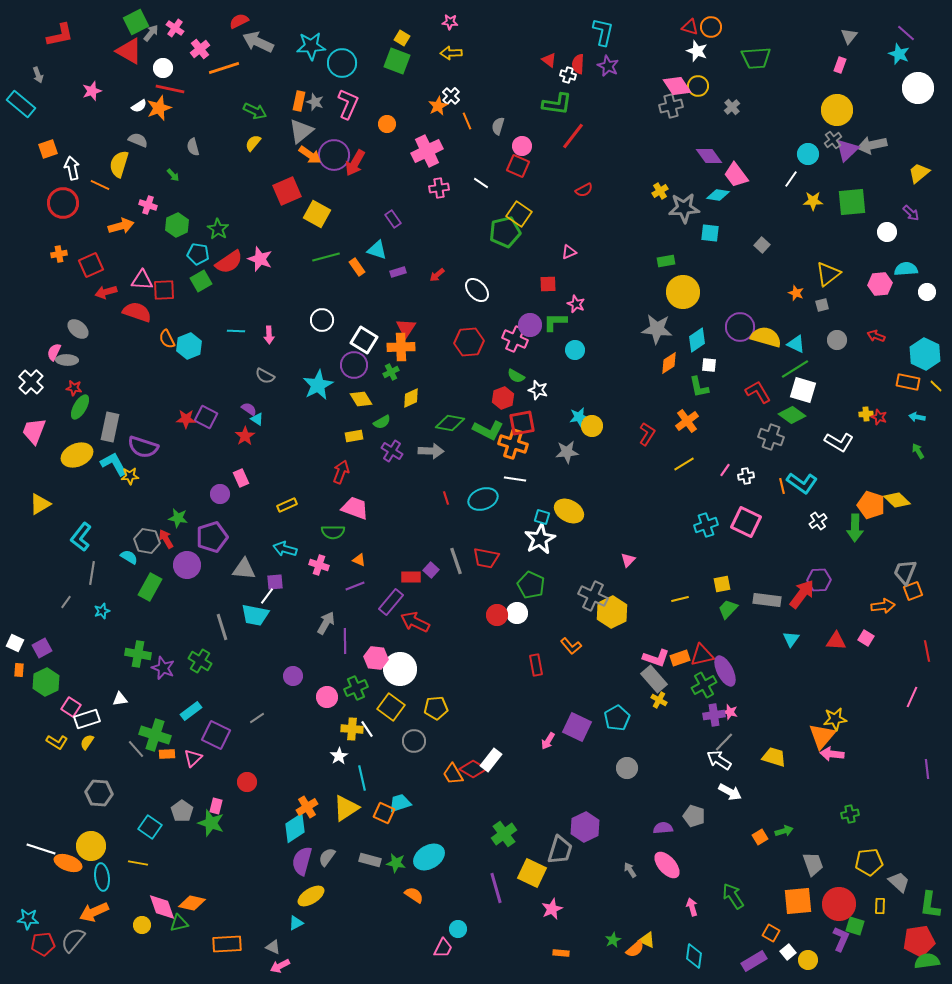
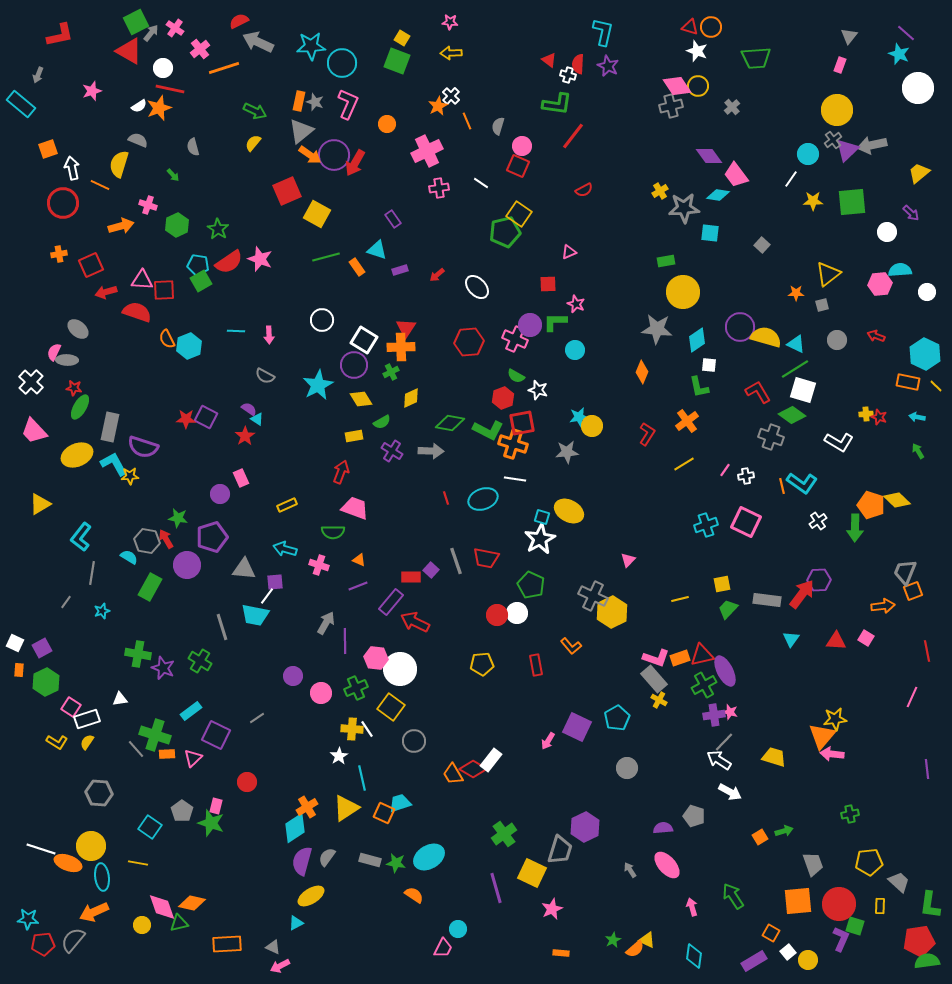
gray arrow at (38, 75): rotated 42 degrees clockwise
cyan pentagon at (198, 254): moved 11 px down
cyan semicircle at (906, 269): moved 6 px left, 1 px down
purple rectangle at (398, 272): moved 2 px right, 2 px up
white ellipse at (477, 290): moved 3 px up
orange star at (796, 293): rotated 21 degrees counterclockwise
orange diamond at (669, 363): moved 27 px left, 9 px down; rotated 35 degrees counterclockwise
pink trapezoid at (34, 431): rotated 64 degrees counterclockwise
purple line at (355, 586): moved 3 px right
pink circle at (327, 697): moved 6 px left, 4 px up
yellow pentagon at (436, 708): moved 46 px right, 44 px up
